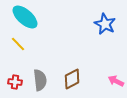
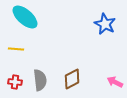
yellow line: moved 2 px left, 5 px down; rotated 42 degrees counterclockwise
pink arrow: moved 1 px left, 1 px down
